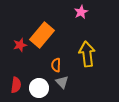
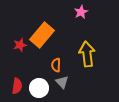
red semicircle: moved 1 px right, 1 px down
